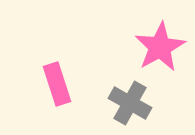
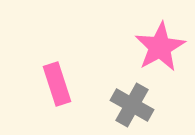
gray cross: moved 2 px right, 2 px down
